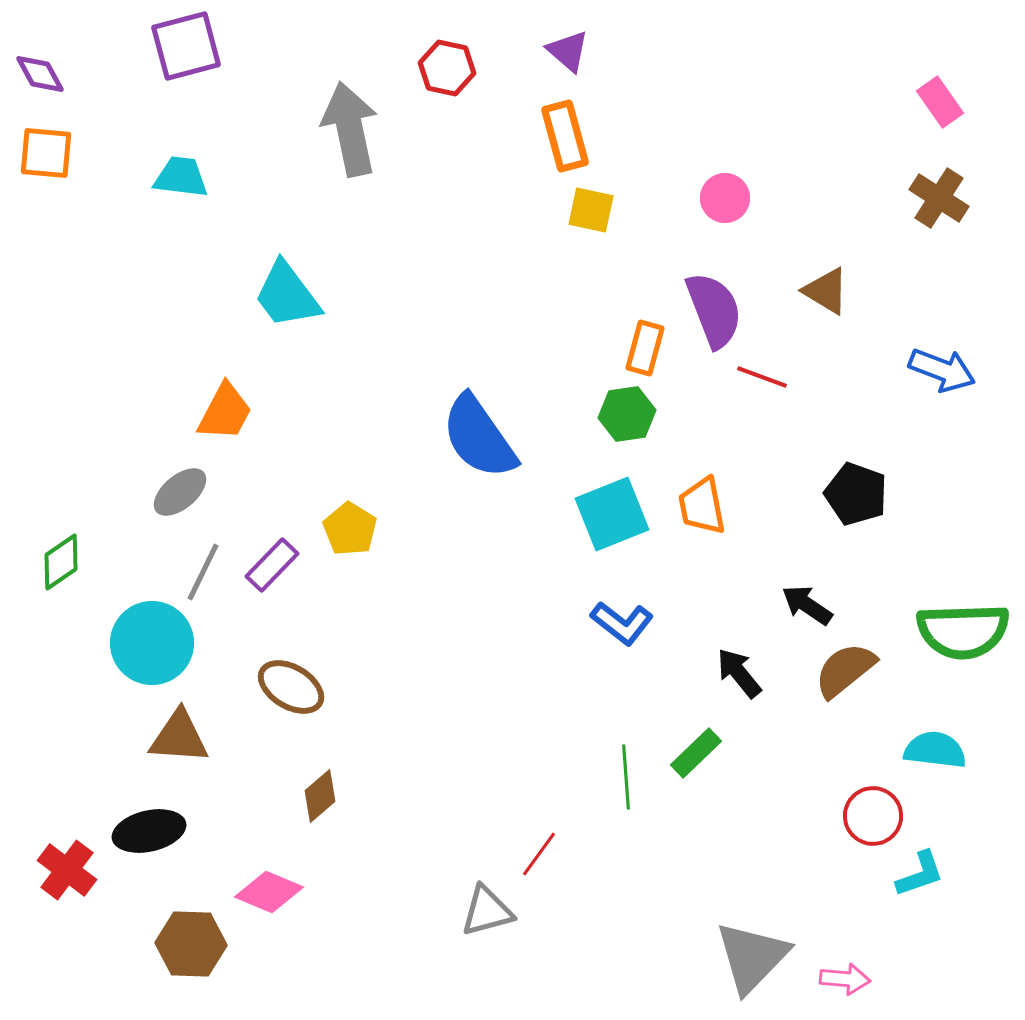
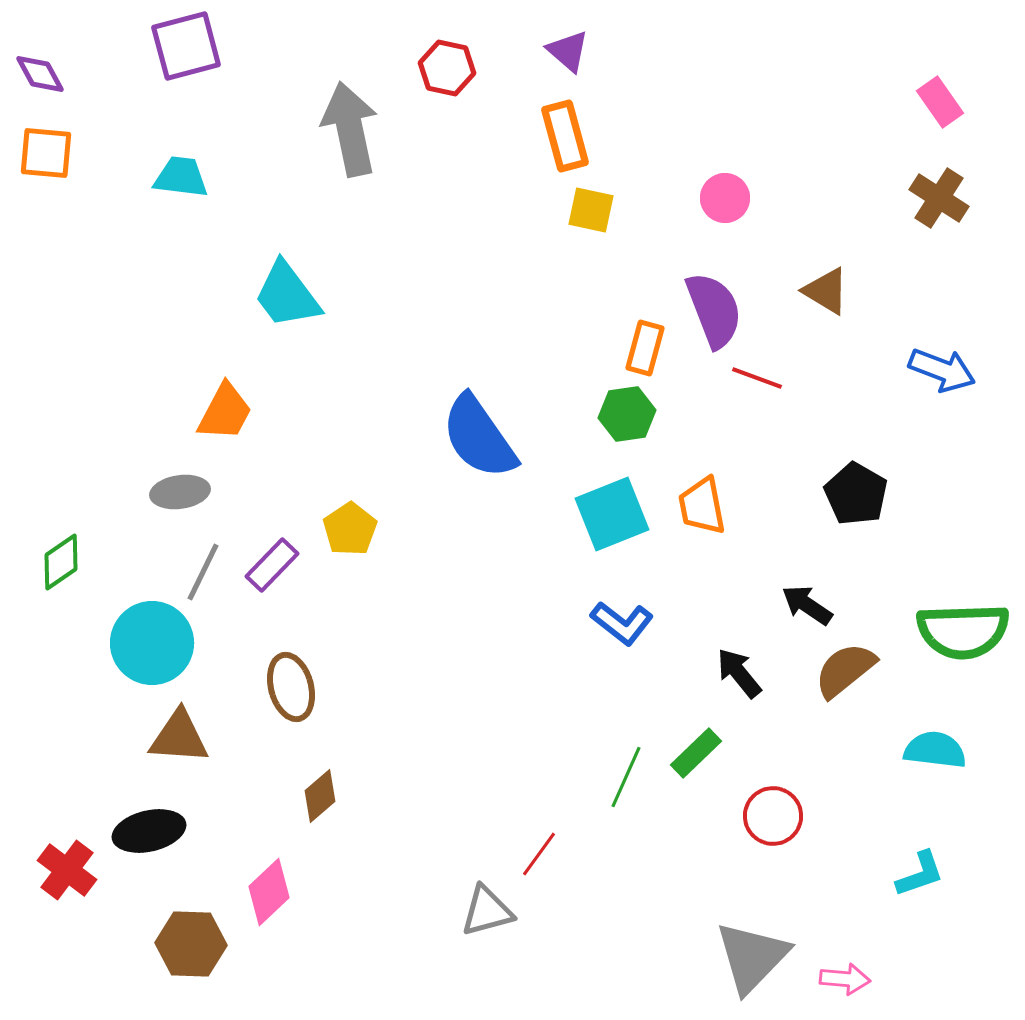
red line at (762, 377): moved 5 px left, 1 px down
gray ellipse at (180, 492): rotated 32 degrees clockwise
black pentagon at (856, 494): rotated 10 degrees clockwise
yellow pentagon at (350, 529): rotated 6 degrees clockwise
brown ellipse at (291, 687): rotated 44 degrees clockwise
green line at (626, 777): rotated 28 degrees clockwise
red circle at (873, 816): moved 100 px left
pink diamond at (269, 892): rotated 66 degrees counterclockwise
